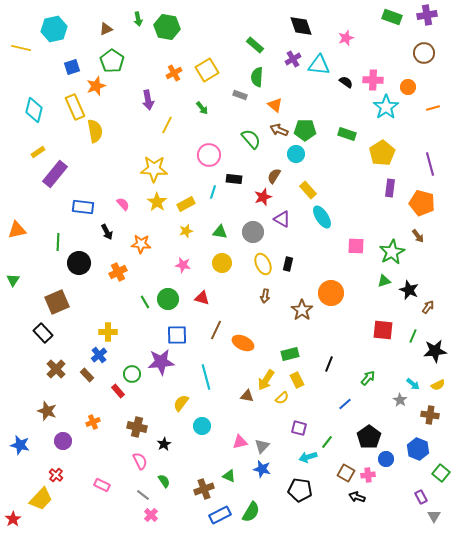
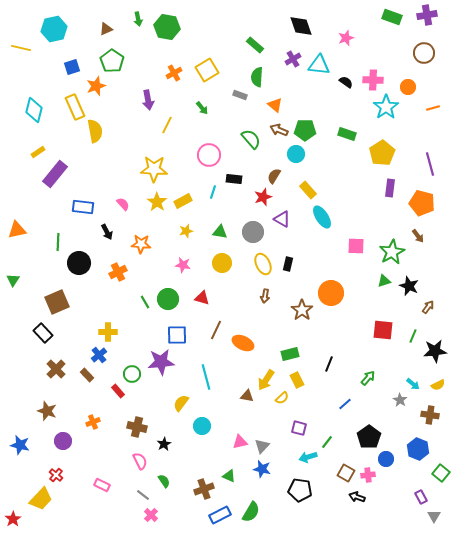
yellow rectangle at (186, 204): moved 3 px left, 3 px up
black star at (409, 290): moved 4 px up
